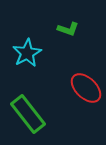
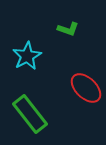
cyan star: moved 3 px down
green rectangle: moved 2 px right
